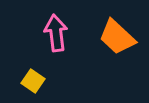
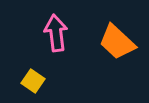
orange trapezoid: moved 5 px down
